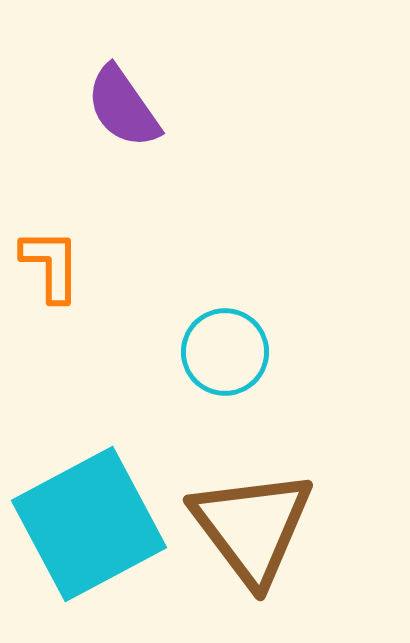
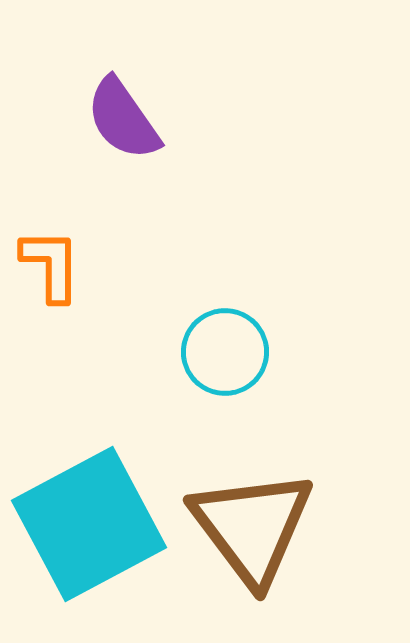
purple semicircle: moved 12 px down
